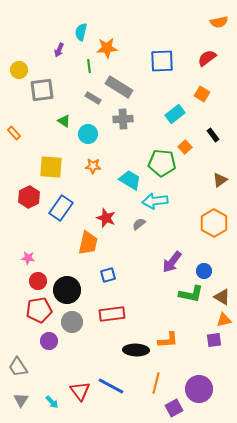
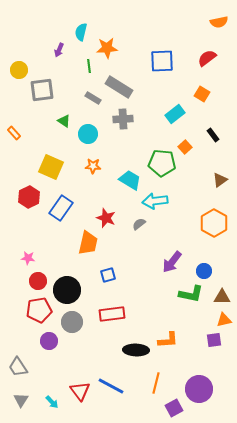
yellow square at (51, 167): rotated 20 degrees clockwise
brown triangle at (222, 297): rotated 30 degrees counterclockwise
